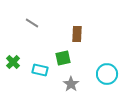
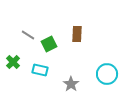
gray line: moved 4 px left, 12 px down
green square: moved 14 px left, 14 px up; rotated 14 degrees counterclockwise
